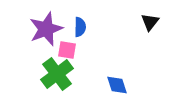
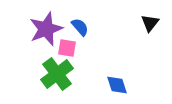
black triangle: moved 1 px down
blue semicircle: rotated 42 degrees counterclockwise
pink square: moved 2 px up
